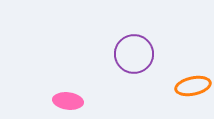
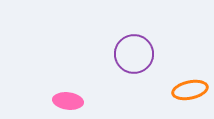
orange ellipse: moved 3 px left, 4 px down
